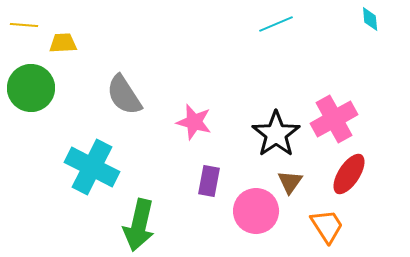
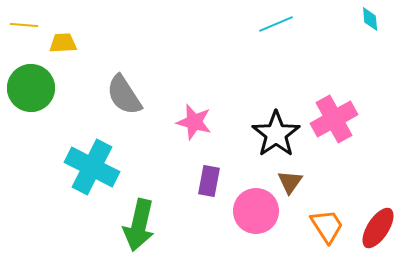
red ellipse: moved 29 px right, 54 px down
